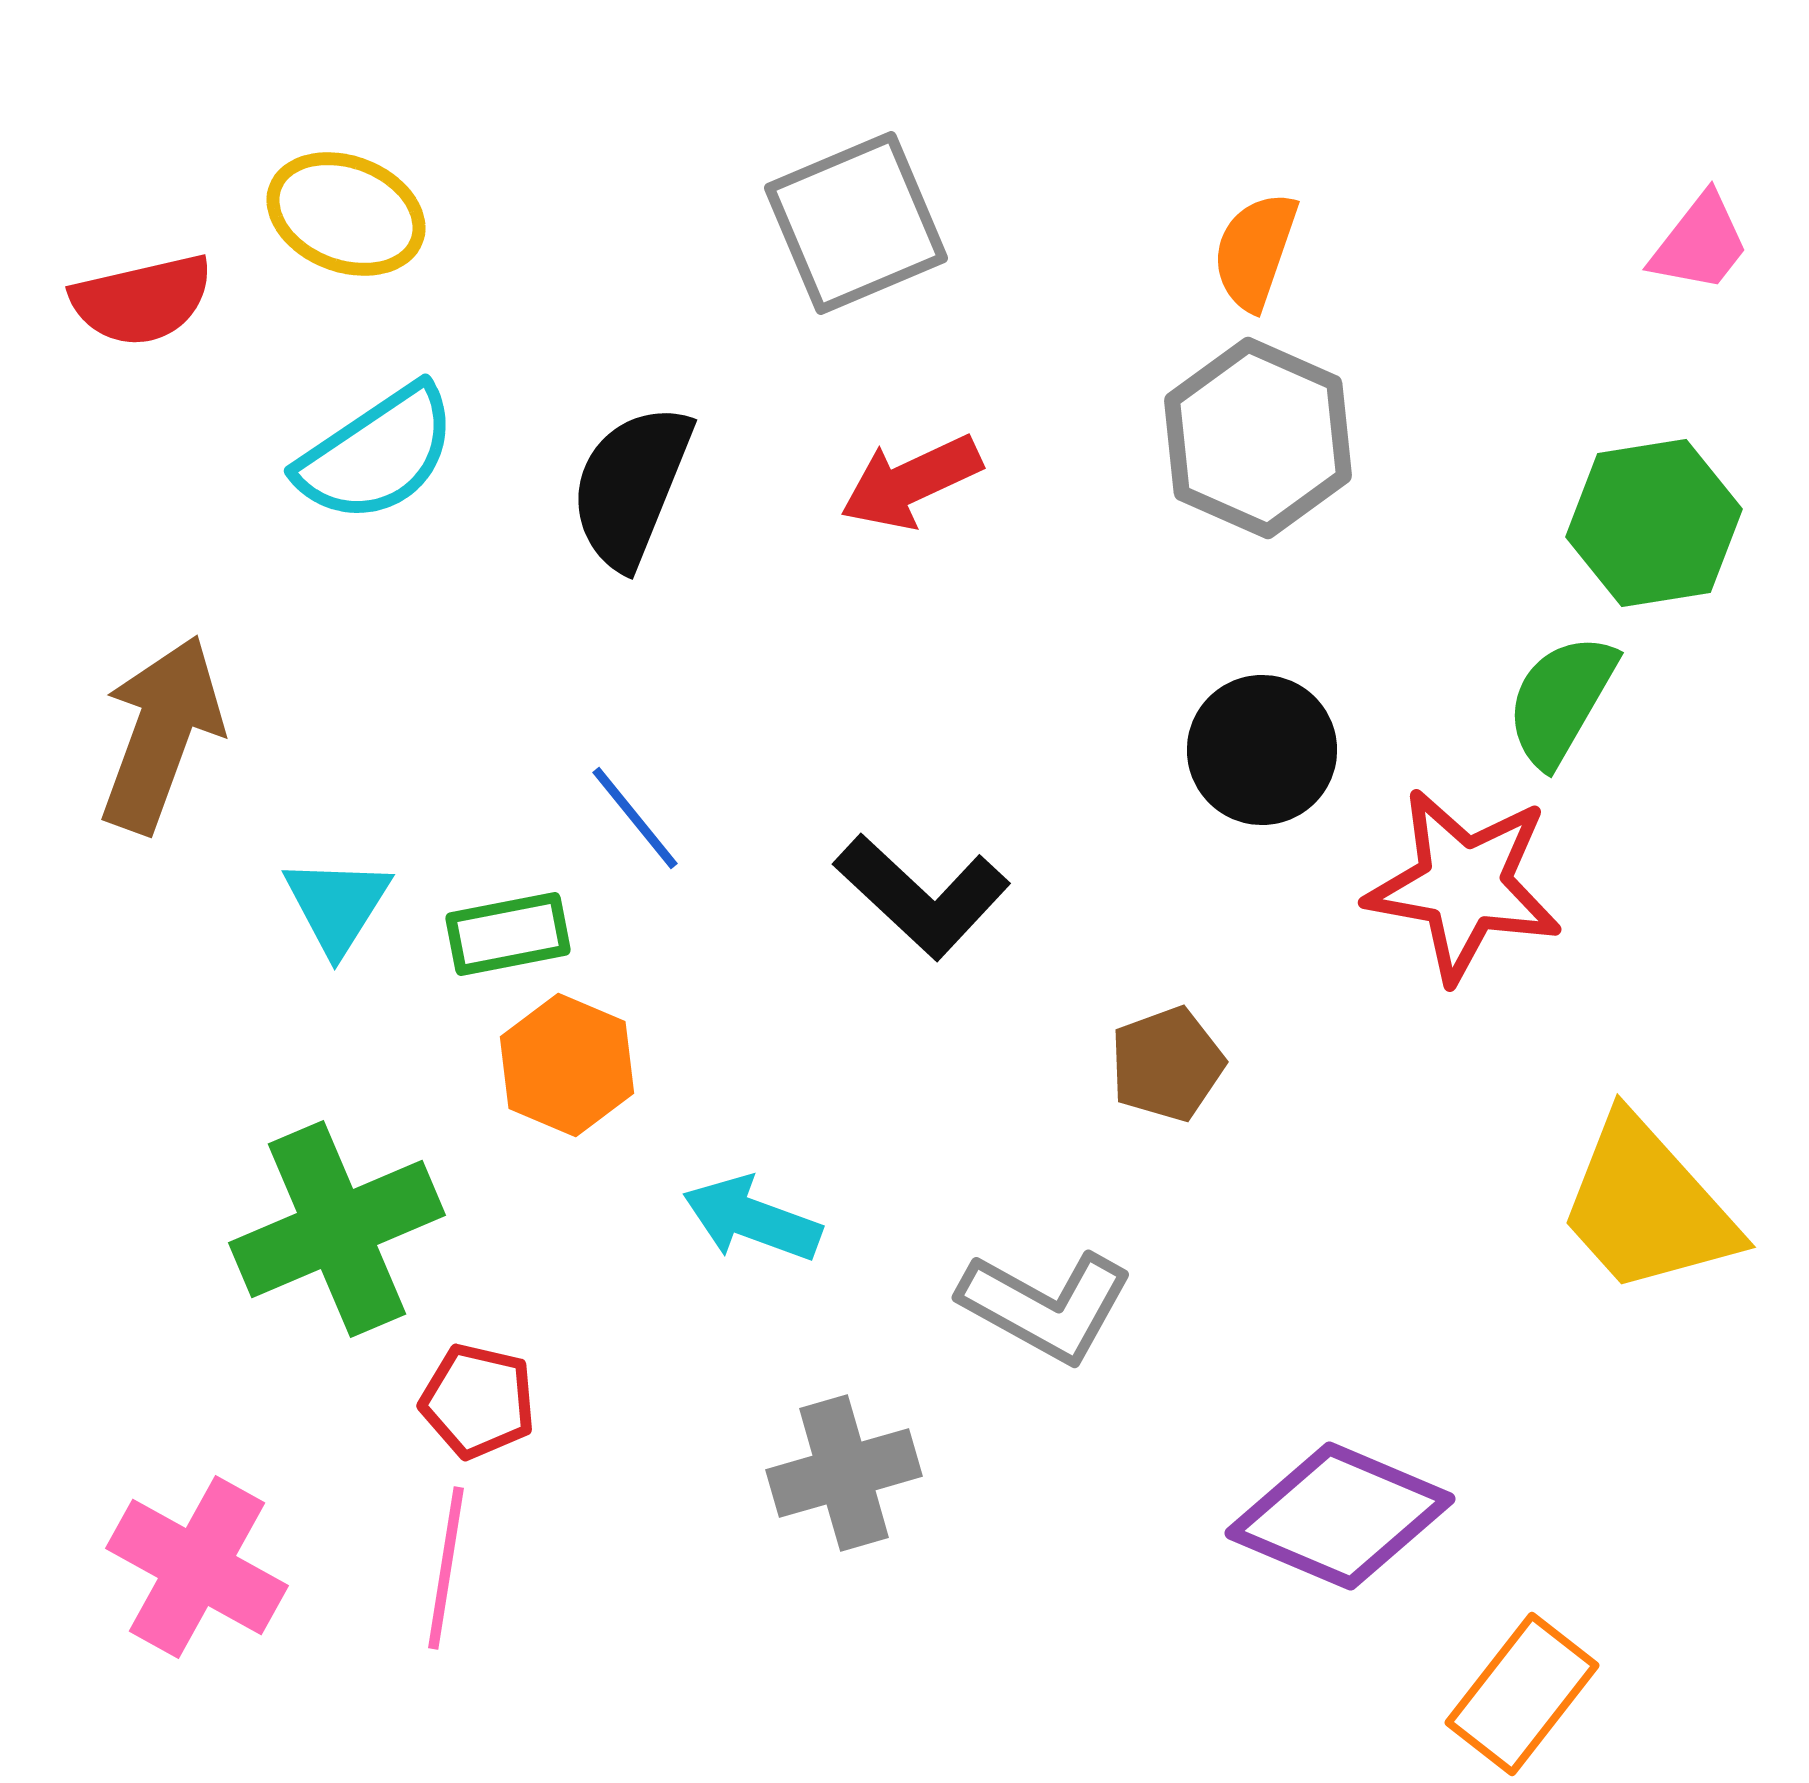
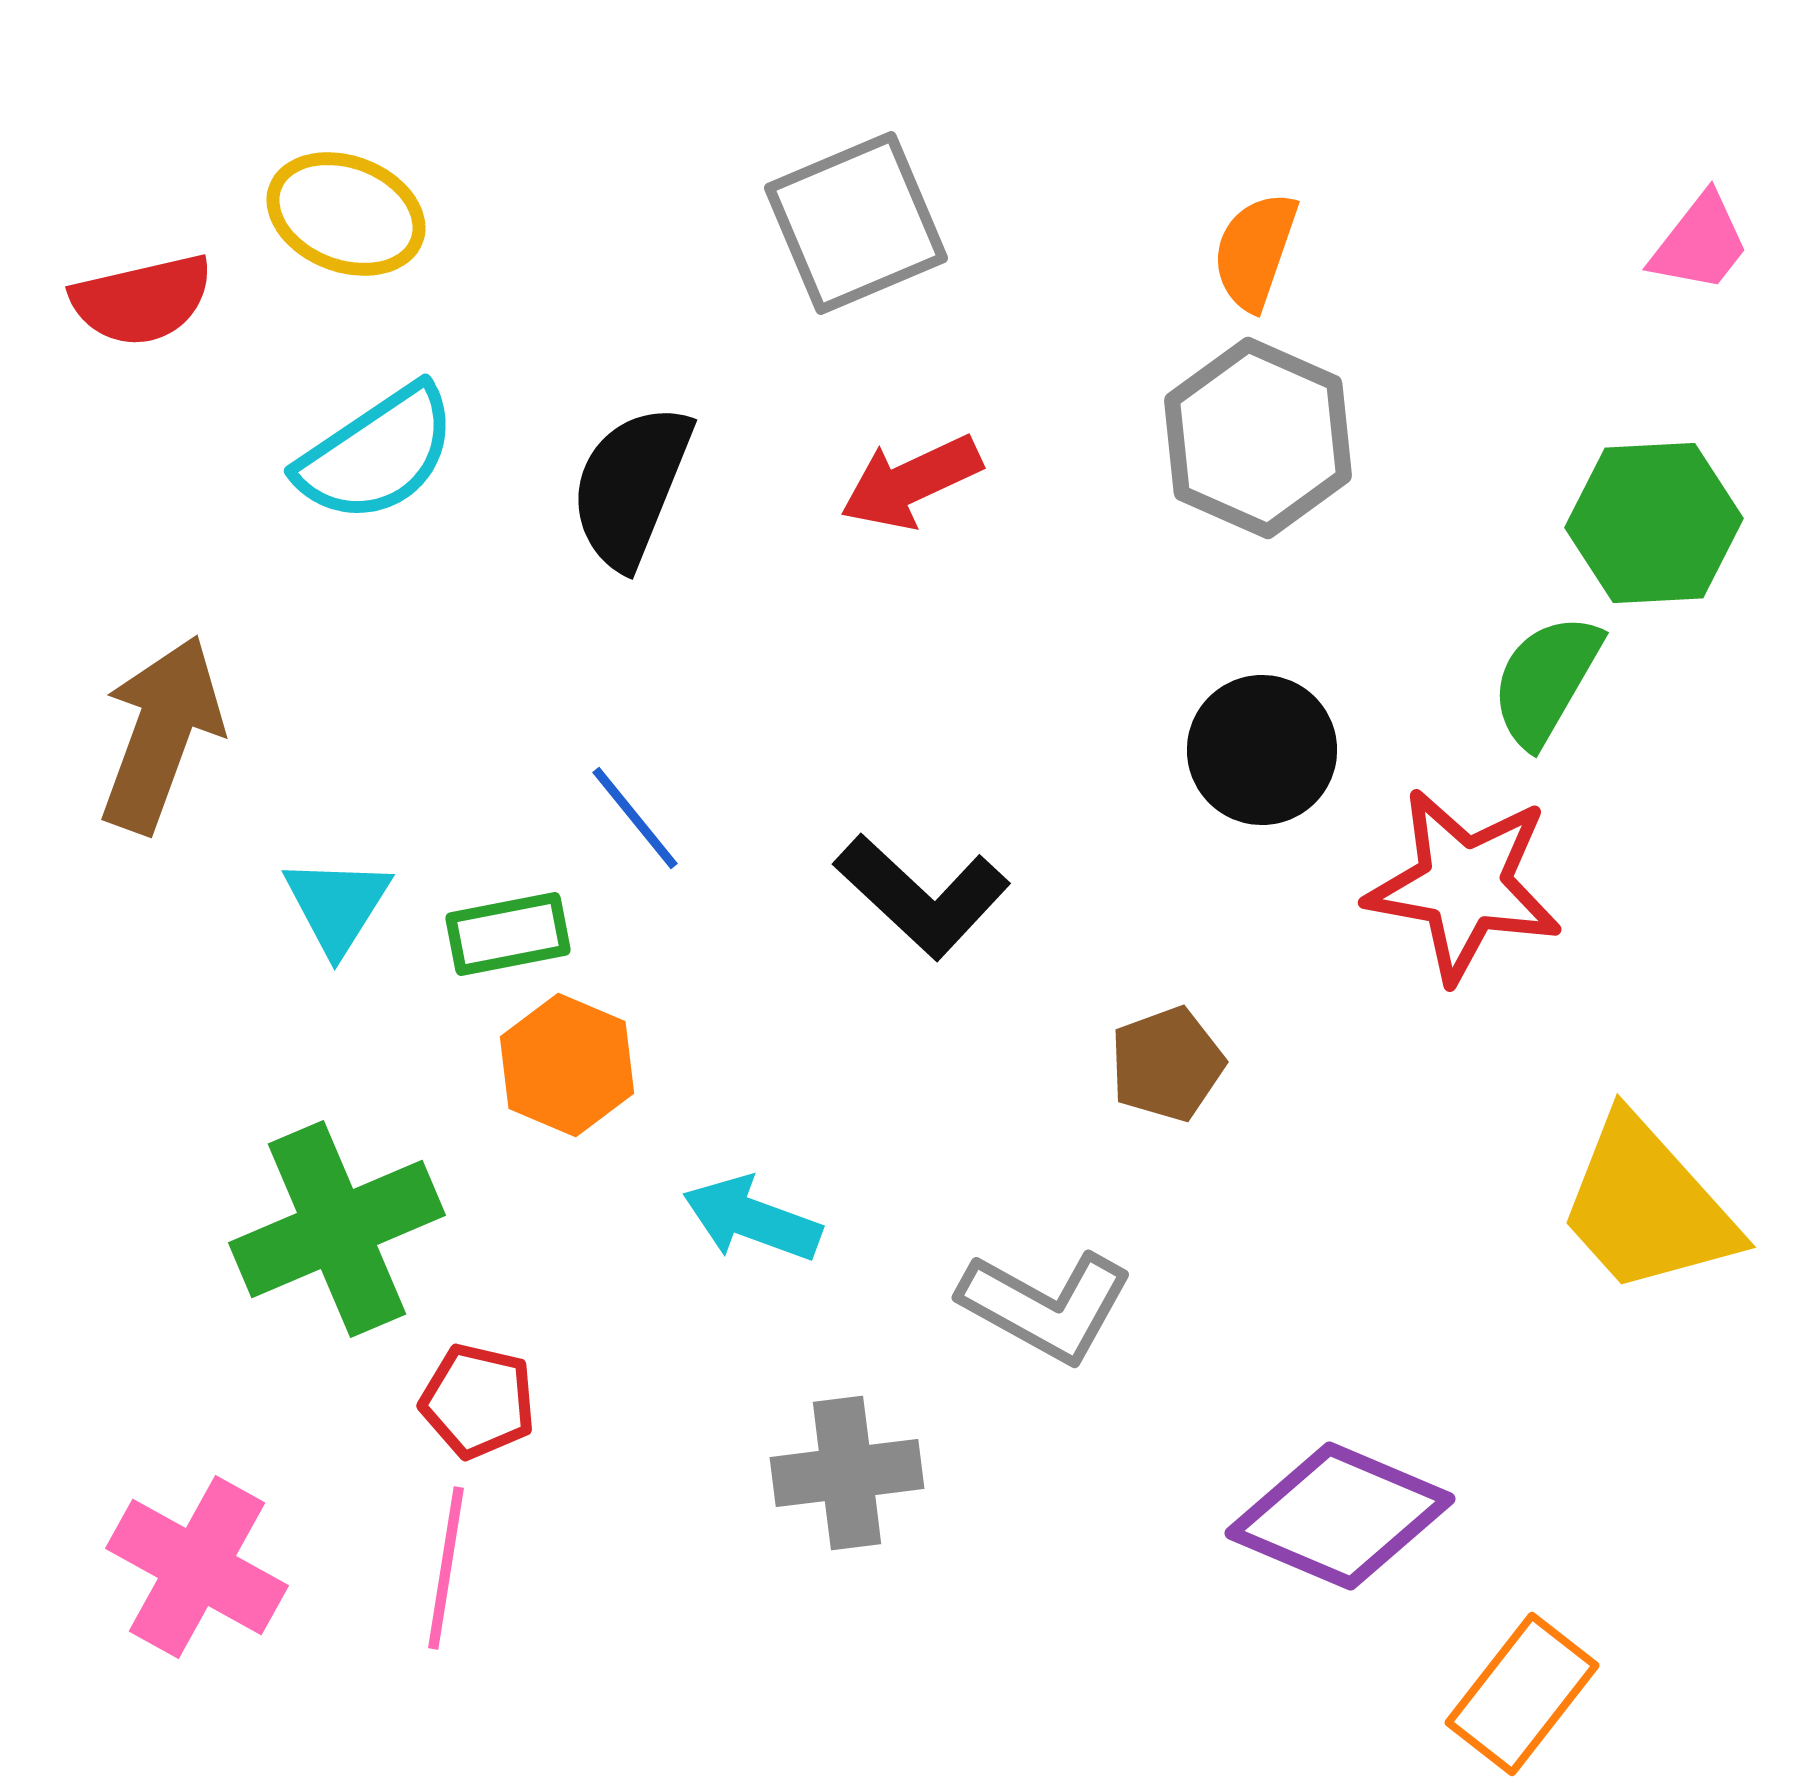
green hexagon: rotated 6 degrees clockwise
green semicircle: moved 15 px left, 20 px up
gray cross: moved 3 px right; rotated 9 degrees clockwise
